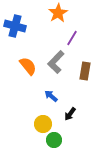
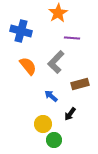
blue cross: moved 6 px right, 5 px down
purple line: rotated 63 degrees clockwise
brown rectangle: moved 5 px left, 13 px down; rotated 66 degrees clockwise
